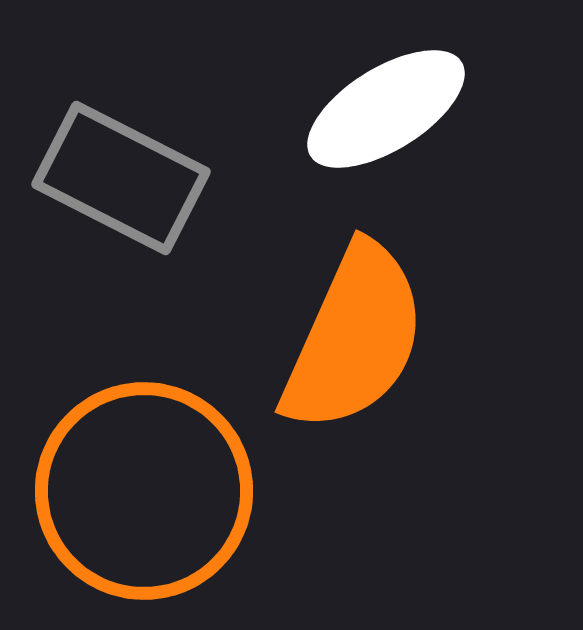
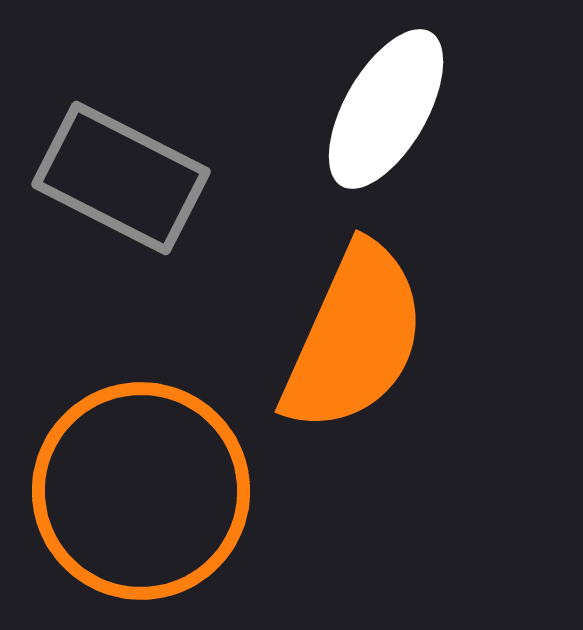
white ellipse: rotated 28 degrees counterclockwise
orange circle: moved 3 px left
